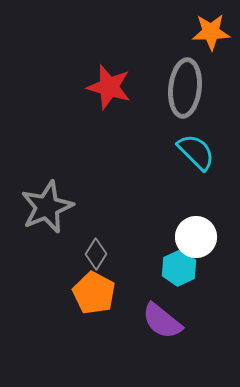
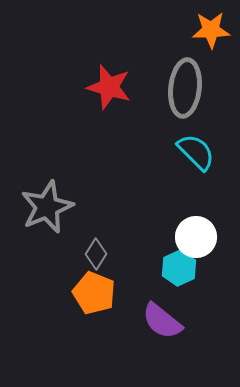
orange star: moved 2 px up
orange pentagon: rotated 6 degrees counterclockwise
